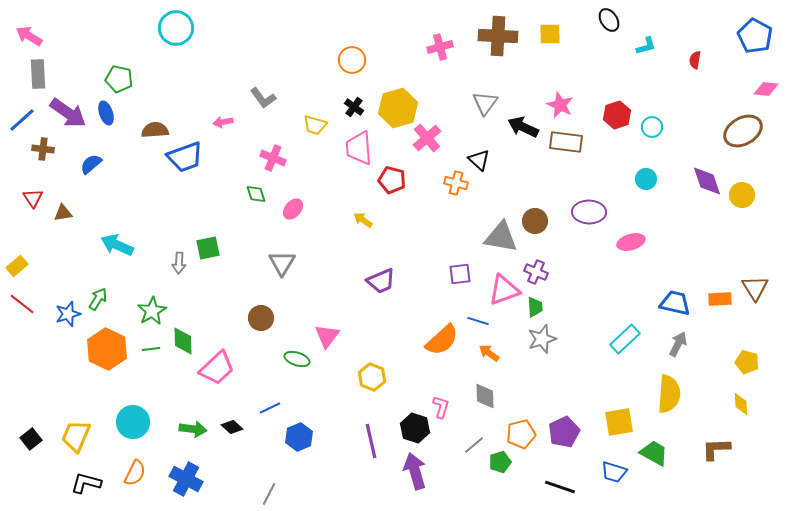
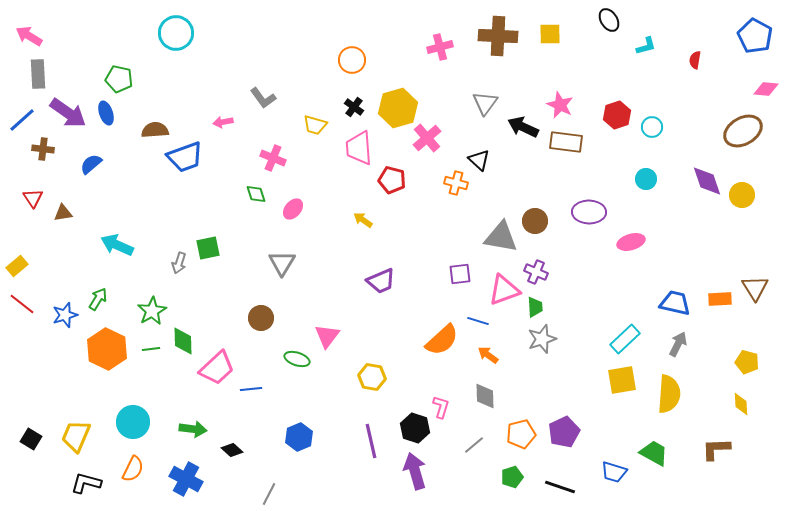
cyan circle at (176, 28): moved 5 px down
gray arrow at (179, 263): rotated 15 degrees clockwise
blue star at (68, 314): moved 3 px left, 1 px down
orange arrow at (489, 353): moved 1 px left, 2 px down
yellow hexagon at (372, 377): rotated 12 degrees counterclockwise
blue line at (270, 408): moved 19 px left, 19 px up; rotated 20 degrees clockwise
yellow square at (619, 422): moved 3 px right, 42 px up
black diamond at (232, 427): moved 23 px down
black square at (31, 439): rotated 20 degrees counterclockwise
green pentagon at (500, 462): moved 12 px right, 15 px down
orange semicircle at (135, 473): moved 2 px left, 4 px up
